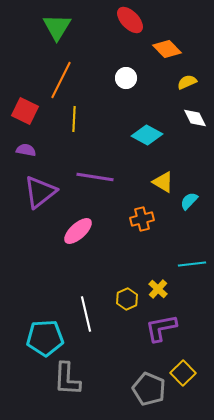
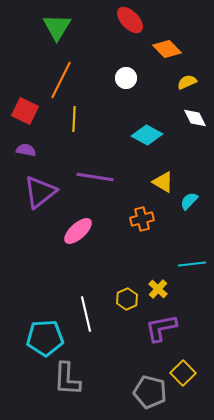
gray pentagon: moved 1 px right, 3 px down; rotated 8 degrees counterclockwise
